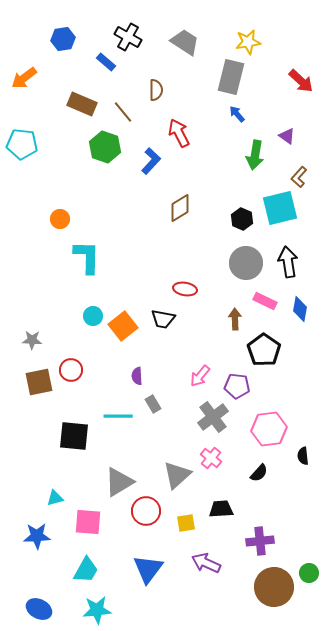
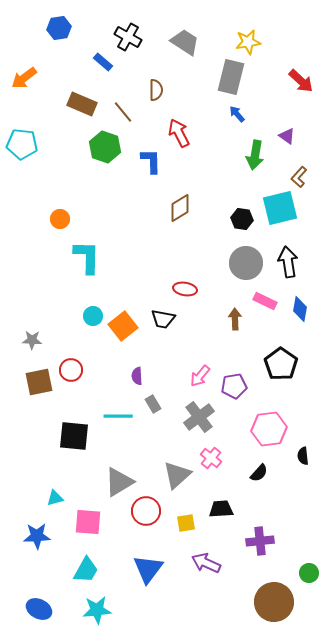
blue hexagon at (63, 39): moved 4 px left, 11 px up
blue rectangle at (106, 62): moved 3 px left
blue L-shape at (151, 161): rotated 44 degrees counterclockwise
black hexagon at (242, 219): rotated 15 degrees counterclockwise
black pentagon at (264, 350): moved 17 px right, 14 px down
purple pentagon at (237, 386): moved 3 px left; rotated 15 degrees counterclockwise
gray cross at (213, 417): moved 14 px left
brown circle at (274, 587): moved 15 px down
